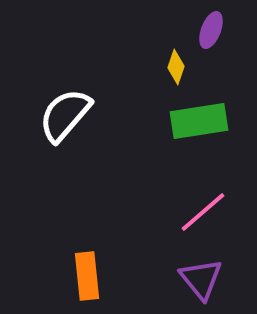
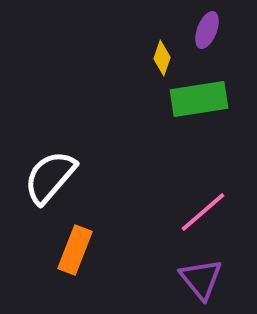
purple ellipse: moved 4 px left
yellow diamond: moved 14 px left, 9 px up
white semicircle: moved 15 px left, 62 px down
green rectangle: moved 22 px up
orange rectangle: moved 12 px left, 26 px up; rotated 27 degrees clockwise
